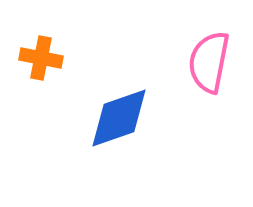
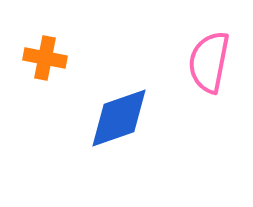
orange cross: moved 4 px right
